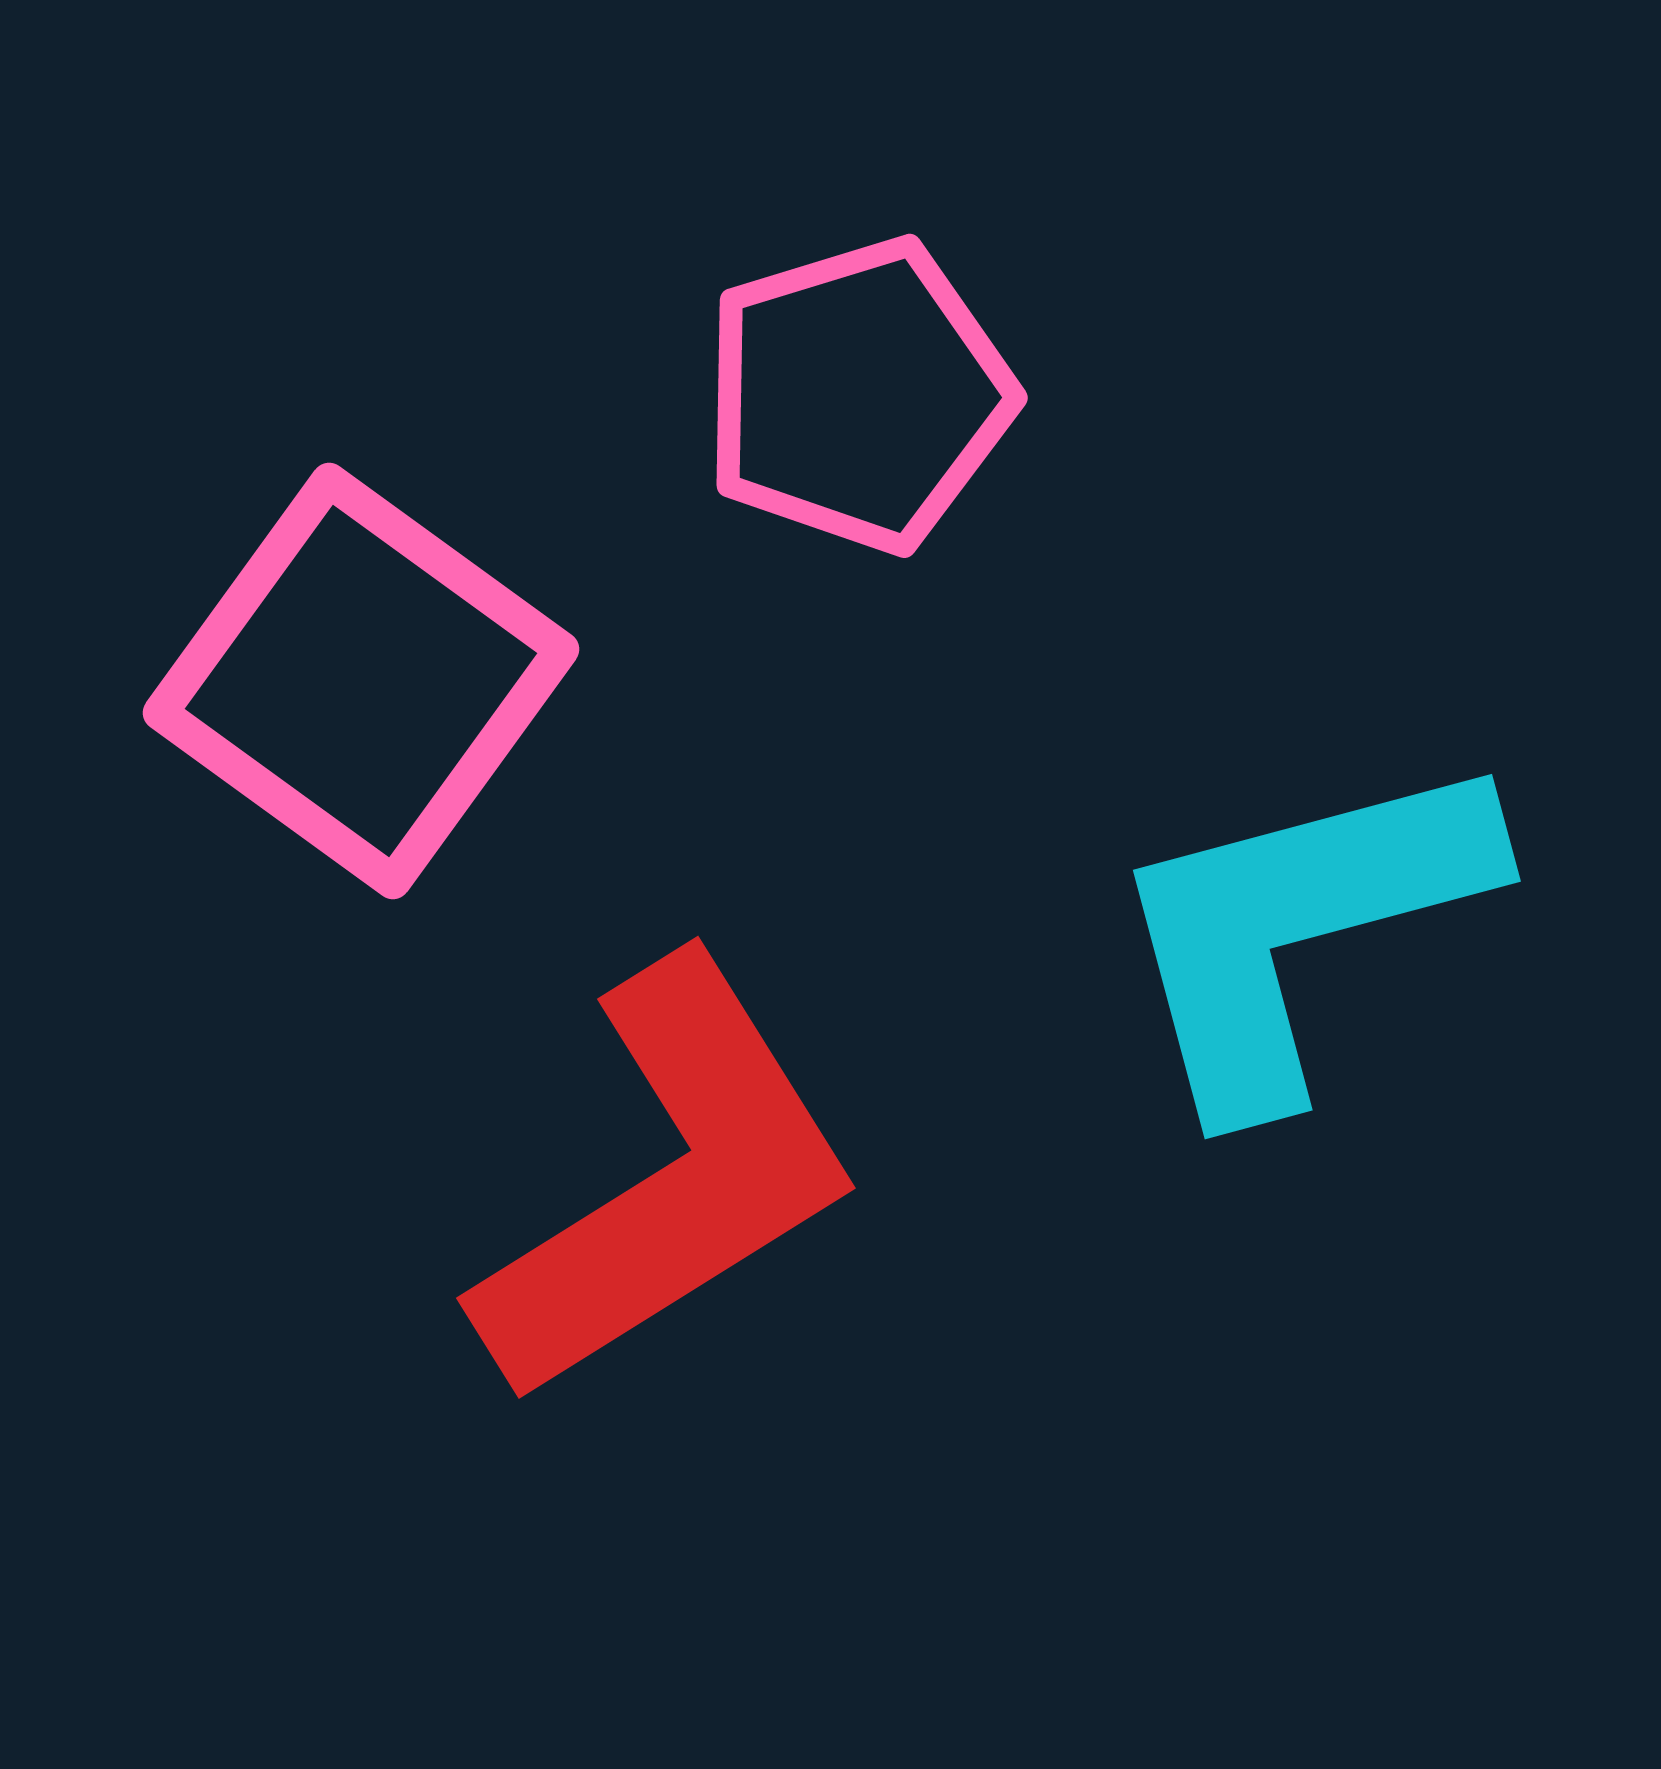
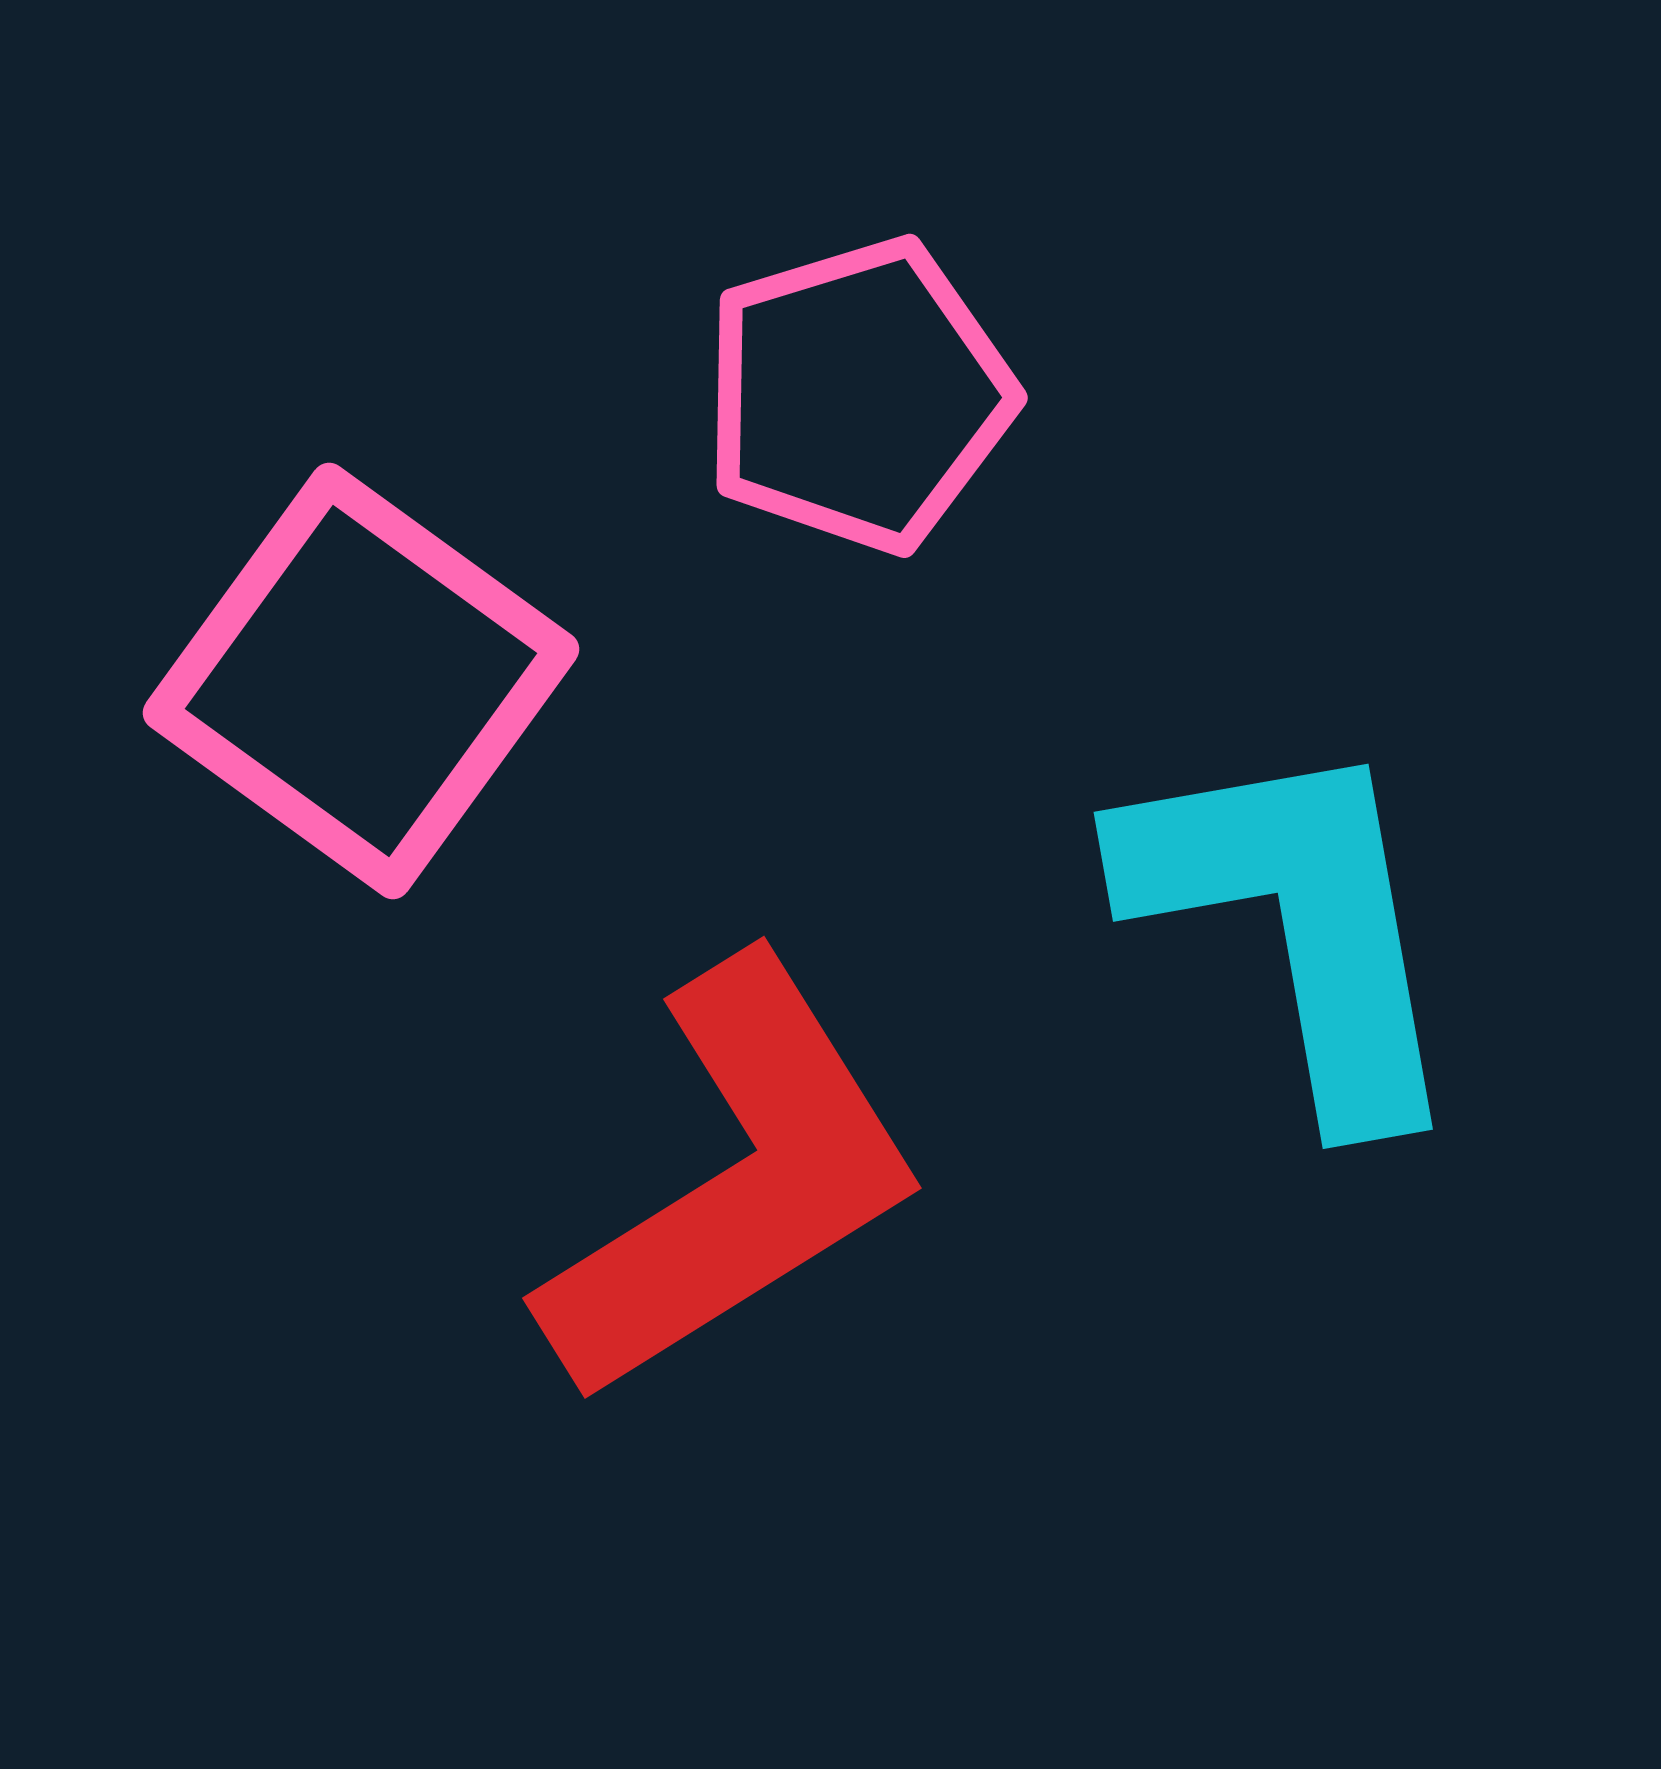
cyan L-shape: moved 3 px left, 4 px up; rotated 95 degrees clockwise
red L-shape: moved 66 px right
